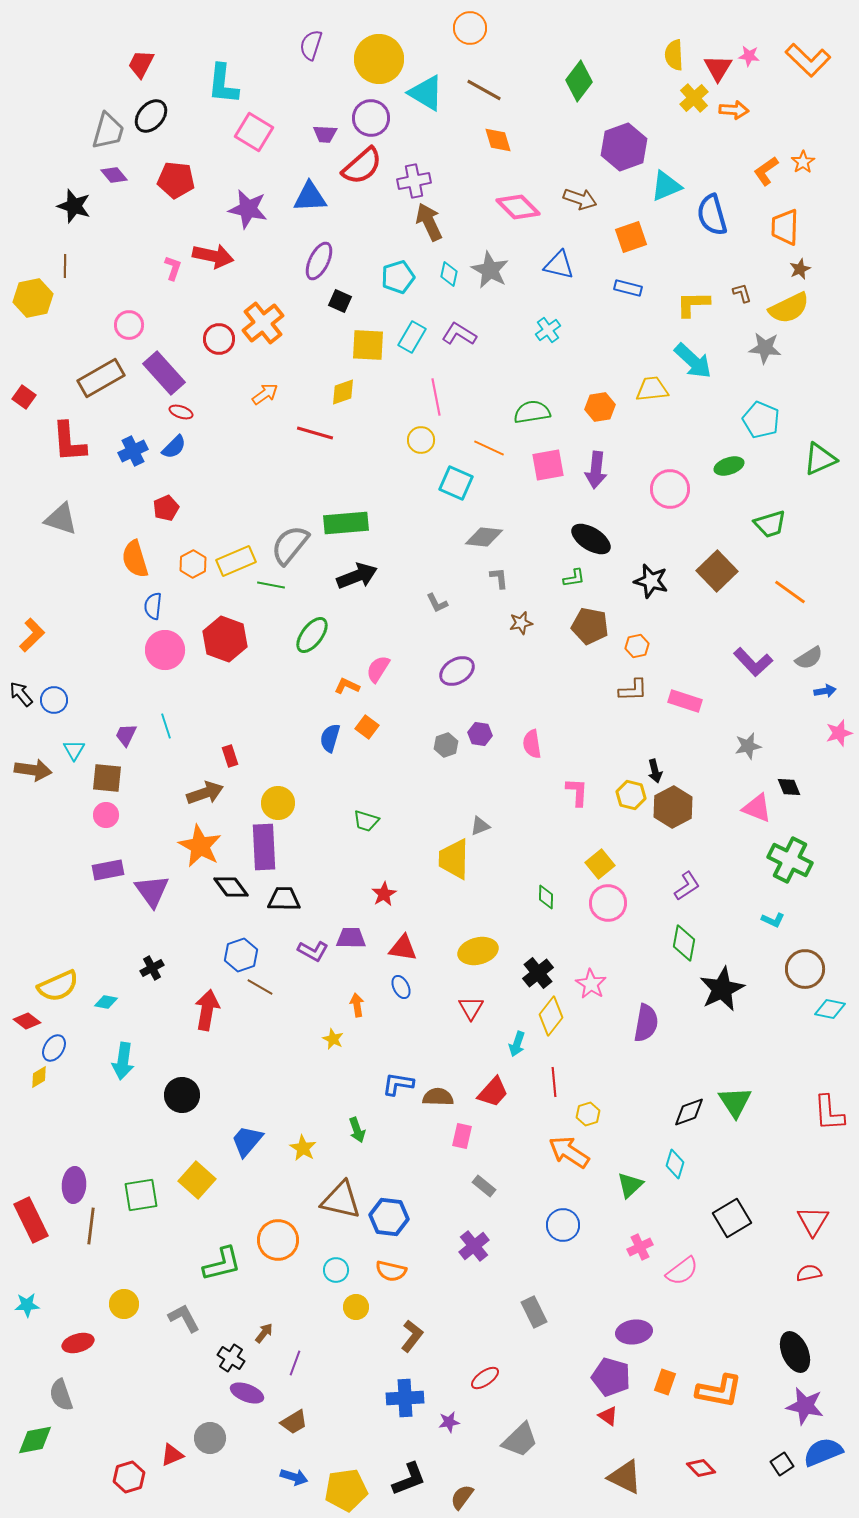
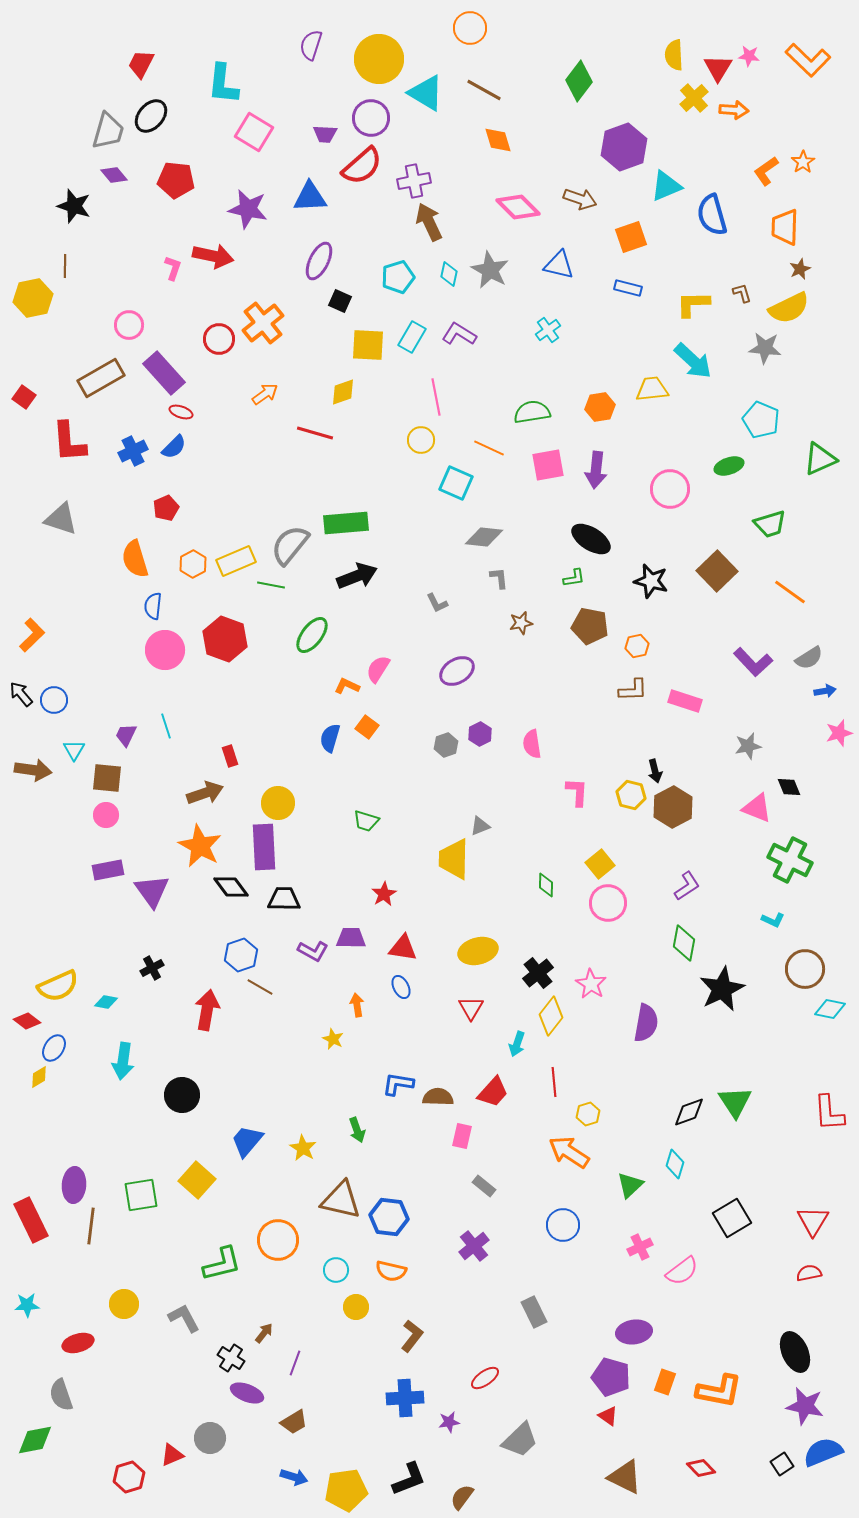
purple hexagon at (480, 734): rotated 25 degrees clockwise
green diamond at (546, 897): moved 12 px up
